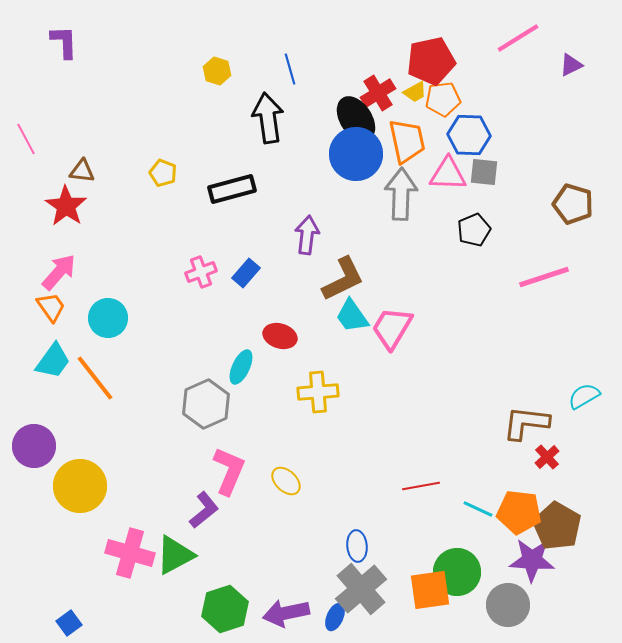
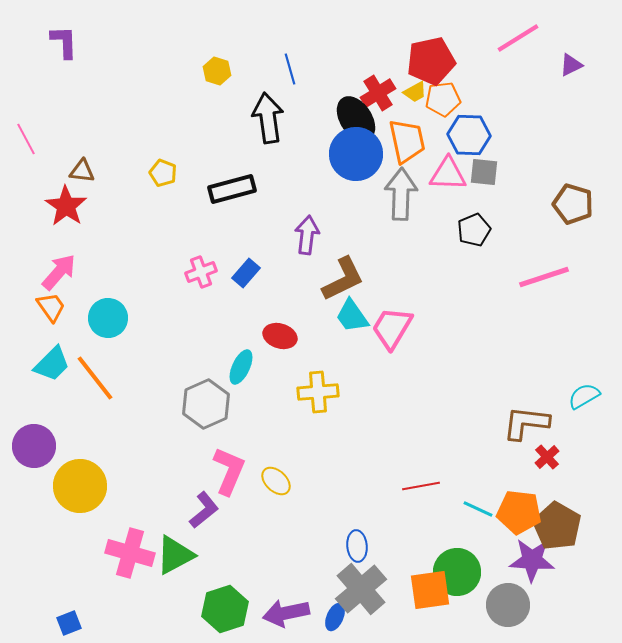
cyan trapezoid at (53, 361): moved 1 px left, 3 px down; rotated 9 degrees clockwise
yellow ellipse at (286, 481): moved 10 px left
blue square at (69, 623): rotated 15 degrees clockwise
